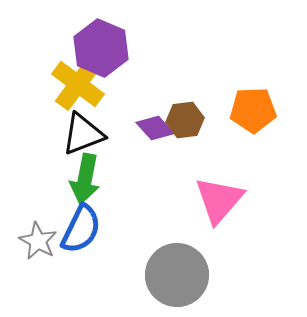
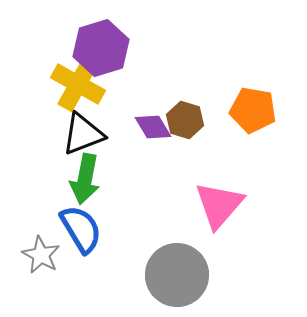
purple hexagon: rotated 20 degrees clockwise
yellow cross: rotated 8 degrees counterclockwise
orange pentagon: rotated 12 degrees clockwise
brown hexagon: rotated 24 degrees clockwise
purple diamond: moved 2 px left, 1 px up; rotated 12 degrees clockwise
pink triangle: moved 5 px down
blue semicircle: rotated 57 degrees counterclockwise
gray star: moved 3 px right, 14 px down
